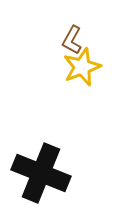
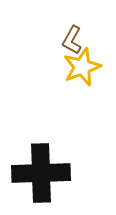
black cross: rotated 24 degrees counterclockwise
